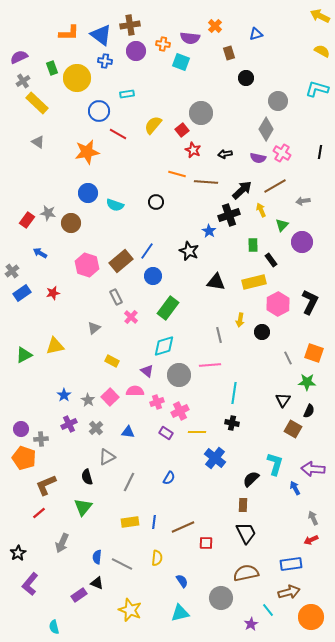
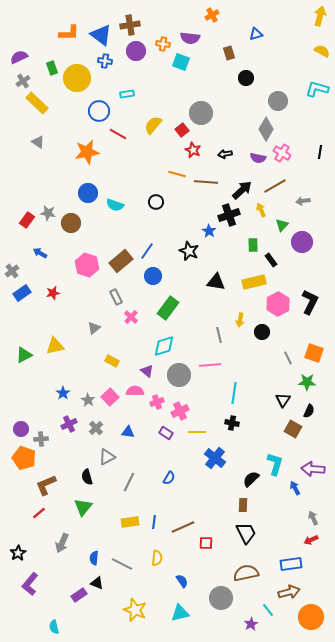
yellow arrow at (320, 16): rotated 78 degrees clockwise
orange cross at (215, 26): moved 3 px left, 11 px up; rotated 16 degrees clockwise
blue star at (64, 395): moved 1 px left, 2 px up
blue semicircle at (97, 557): moved 3 px left, 1 px down
yellow star at (130, 610): moved 5 px right
